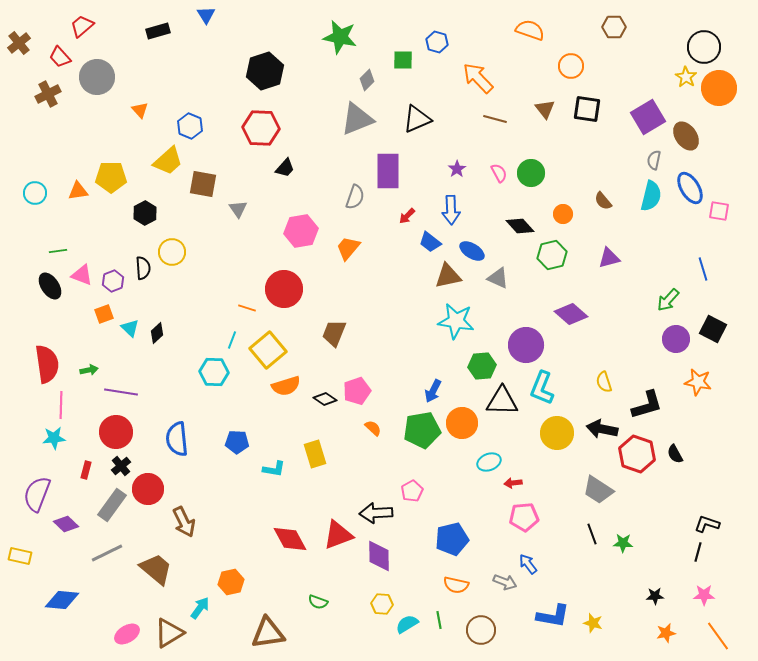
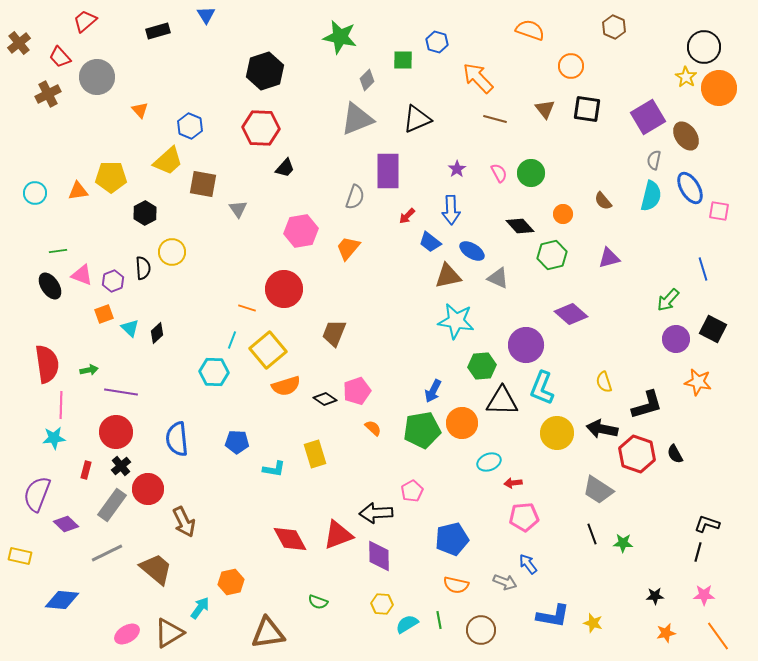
red trapezoid at (82, 26): moved 3 px right, 5 px up
brown hexagon at (614, 27): rotated 25 degrees clockwise
